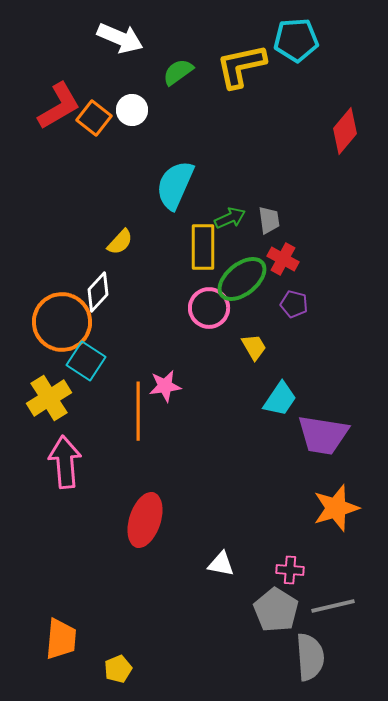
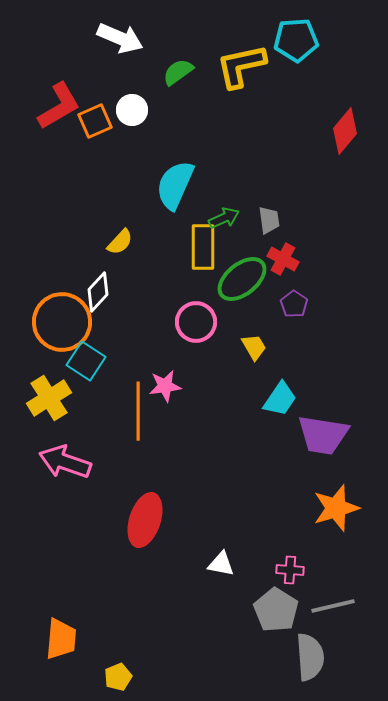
orange square: moved 1 px right, 3 px down; rotated 28 degrees clockwise
green arrow: moved 6 px left
purple pentagon: rotated 20 degrees clockwise
pink circle: moved 13 px left, 14 px down
pink arrow: rotated 66 degrees counterclockwise
yellow pentagon: moved 8 px down
